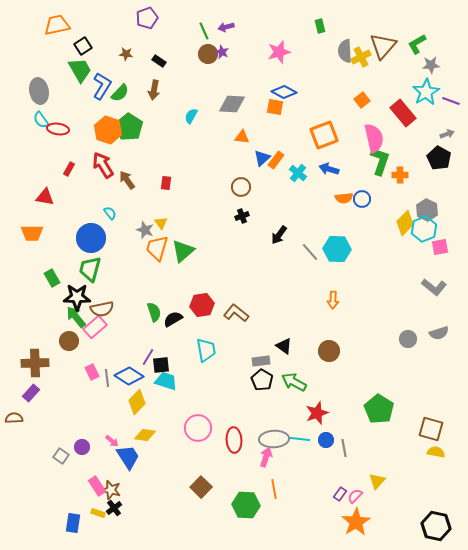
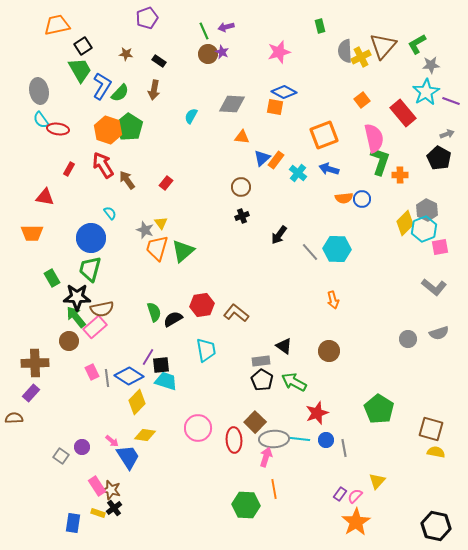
red rectangle at (166, 183): rotated 32 degrees clockwise
orange arrow at (333, 300): rotated 18 degrees counterclockwise
brown square at (201, 487): moved 54 px right, 65 px up
